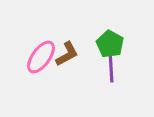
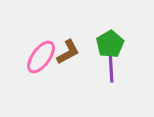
green pentagon: rotated 12 degrees clockwise
brown L-shape: moved 1 px right, 2 px up
